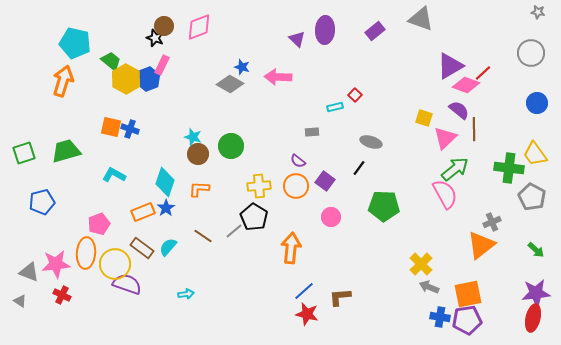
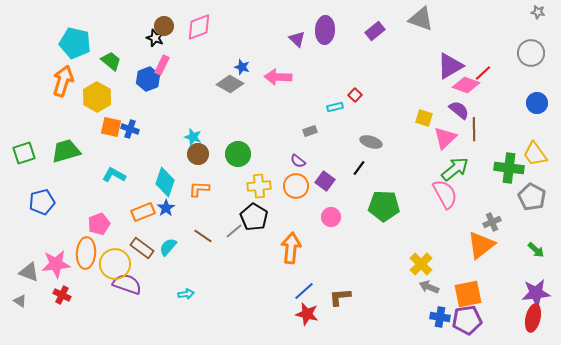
yellow hexagon at (126, 79): moved 29 px left, 18 px down
gray rectangle at (312, 132): moved 2 px left, 1 px up; rotated 16 degrees counterclockwise
green circle at (231, 146): moved 7 px right, 8 px down
